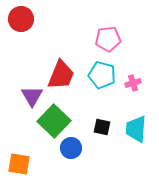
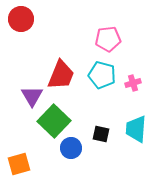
black square: moved 1 px left, 7 px down
orange square: rotated 25 degrees counterclockwise
